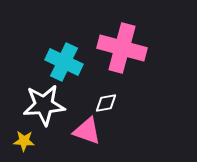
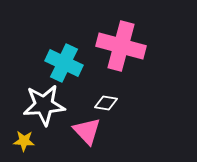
pink cross: moved 1 px left, 2 px up
cyan cross: moved 1 px down
white diamond: rotated 20 degrees clockwise
pink triangle: rotated 28 degrees clockwise
